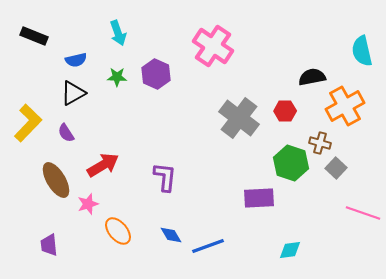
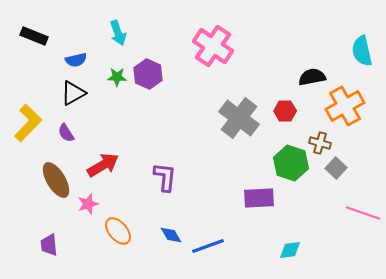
purple hexagon: moved 8 px left
